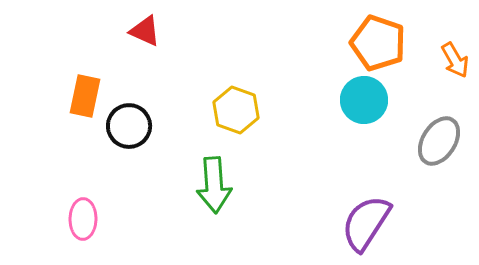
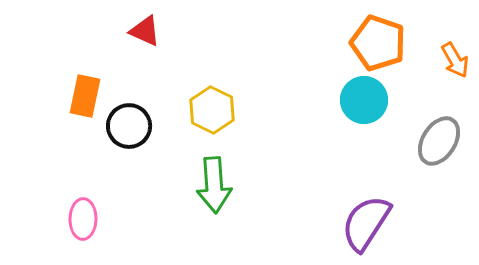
yellow hexagon: moved 24 px left; rotated 6 degrees clockwise
